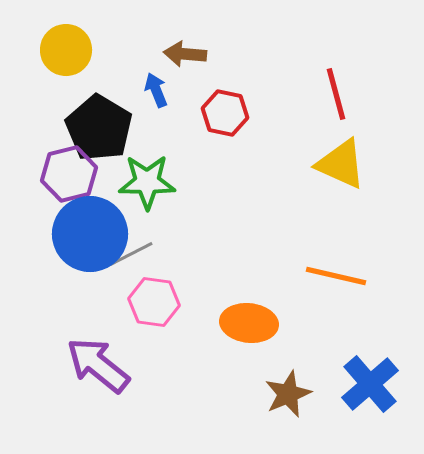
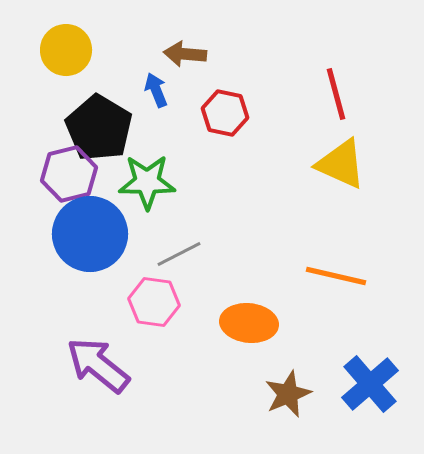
gray line: moved 48 px right
